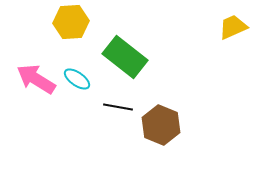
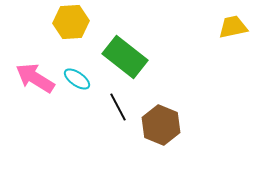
yellow trapezoid: rotated 12 degrees clockwise
pink arrow: moved 1 px left, 1 px up
black line: rotated 52 degrees clockwise
